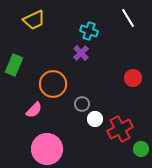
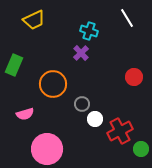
white line: moved 1 px left
red circle: moved 1 px right, 1 px up
pink semicircle: moved 9 px left, 4 px down; rotated 30 degrees clockwise
red cross: moved 2 px down
